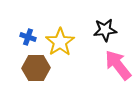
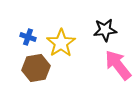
yellow star: moved 1 px right, 1 px down
brown hexagon: rotated 8 degrees counterclockwise
